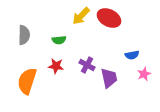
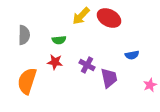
red star: moved 1 px left, 4 px up
pink star: moved 6 px right, 11 px down
